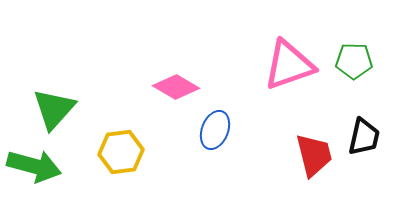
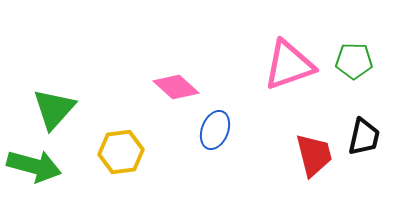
pink diamond: rotated 12 degrees clockwise
